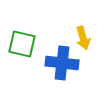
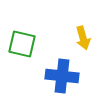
blue cross: moved 13 px down
